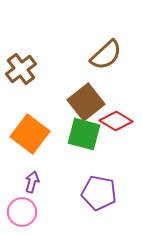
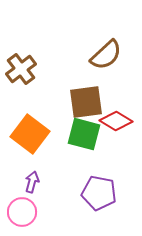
brown square: rotated 30 degrees clockwise
